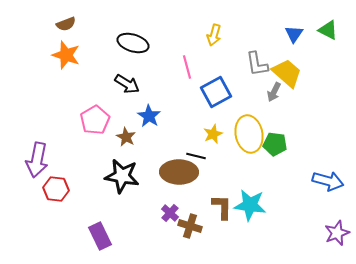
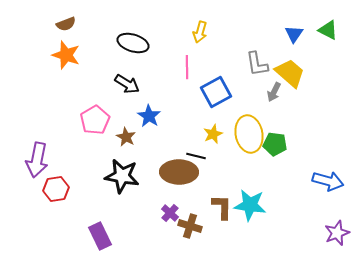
yellow arrow: moved 14 px left, 3 px up
pink line: rotated 15 degrees clockwise
yellow trapezoid: moved 3 px right
red hexagon: rotated 15 degrees counterclockwise
